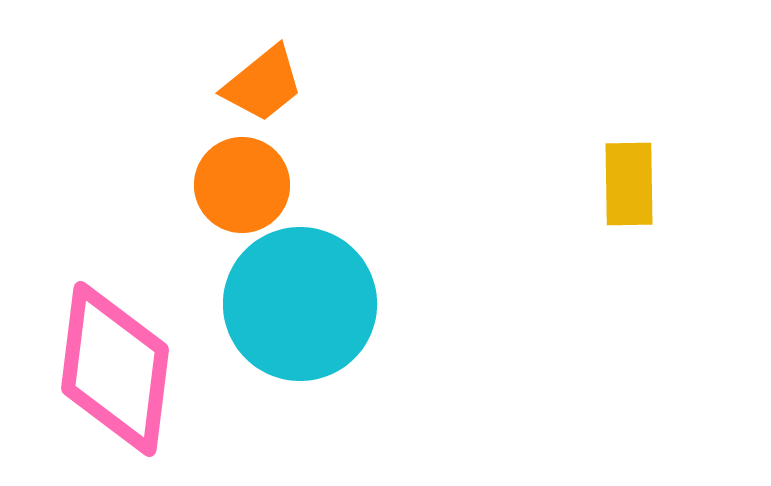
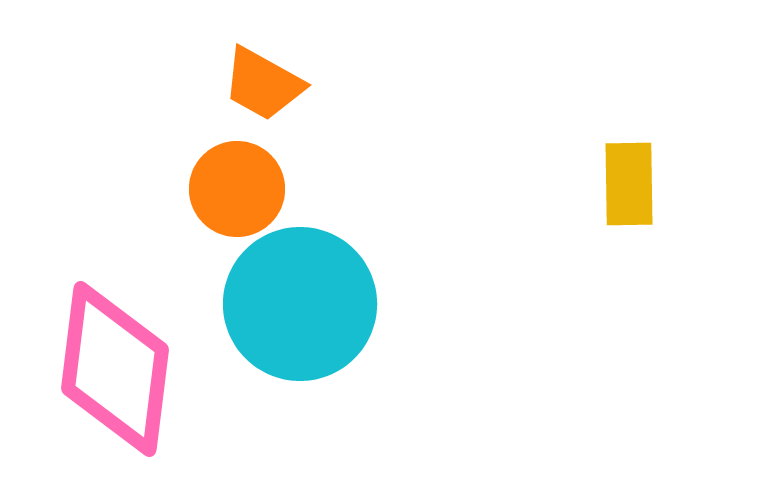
orange trapezoid: rotated 68 degrees clockwise
orange circle: moved 5 px left, 4 px down
